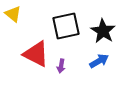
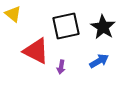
black star: moved 4 px up
red triangle: moved 3 px up
purple arrow: moved 1 px down
